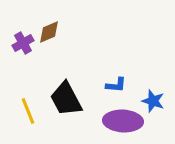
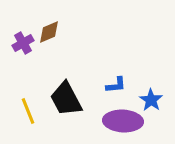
blue L-shape: rotated 10 degrees counterclockwise
blue star: moved 2 px left, 1 px up; rotated 15 degrees clockwise
